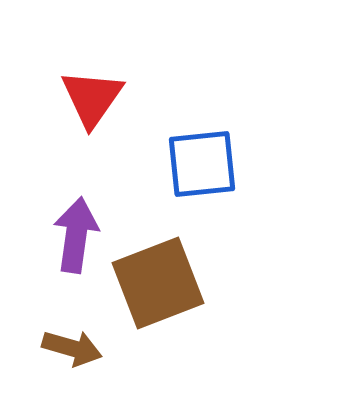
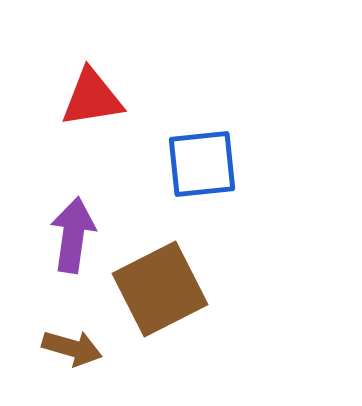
red triangle: rotated 46 degrees clockwise
purple arrow: moved 3 px left
brown square: moved 2 px right, 6 px down; rotated 6 degrees counterclockwise
